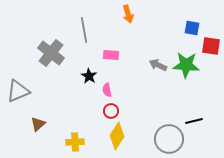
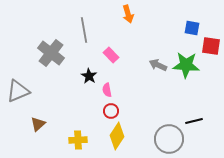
pink rectangle: rotated 42 degrees clockwise
yellow cross: moved 3 px right, 2 px up
